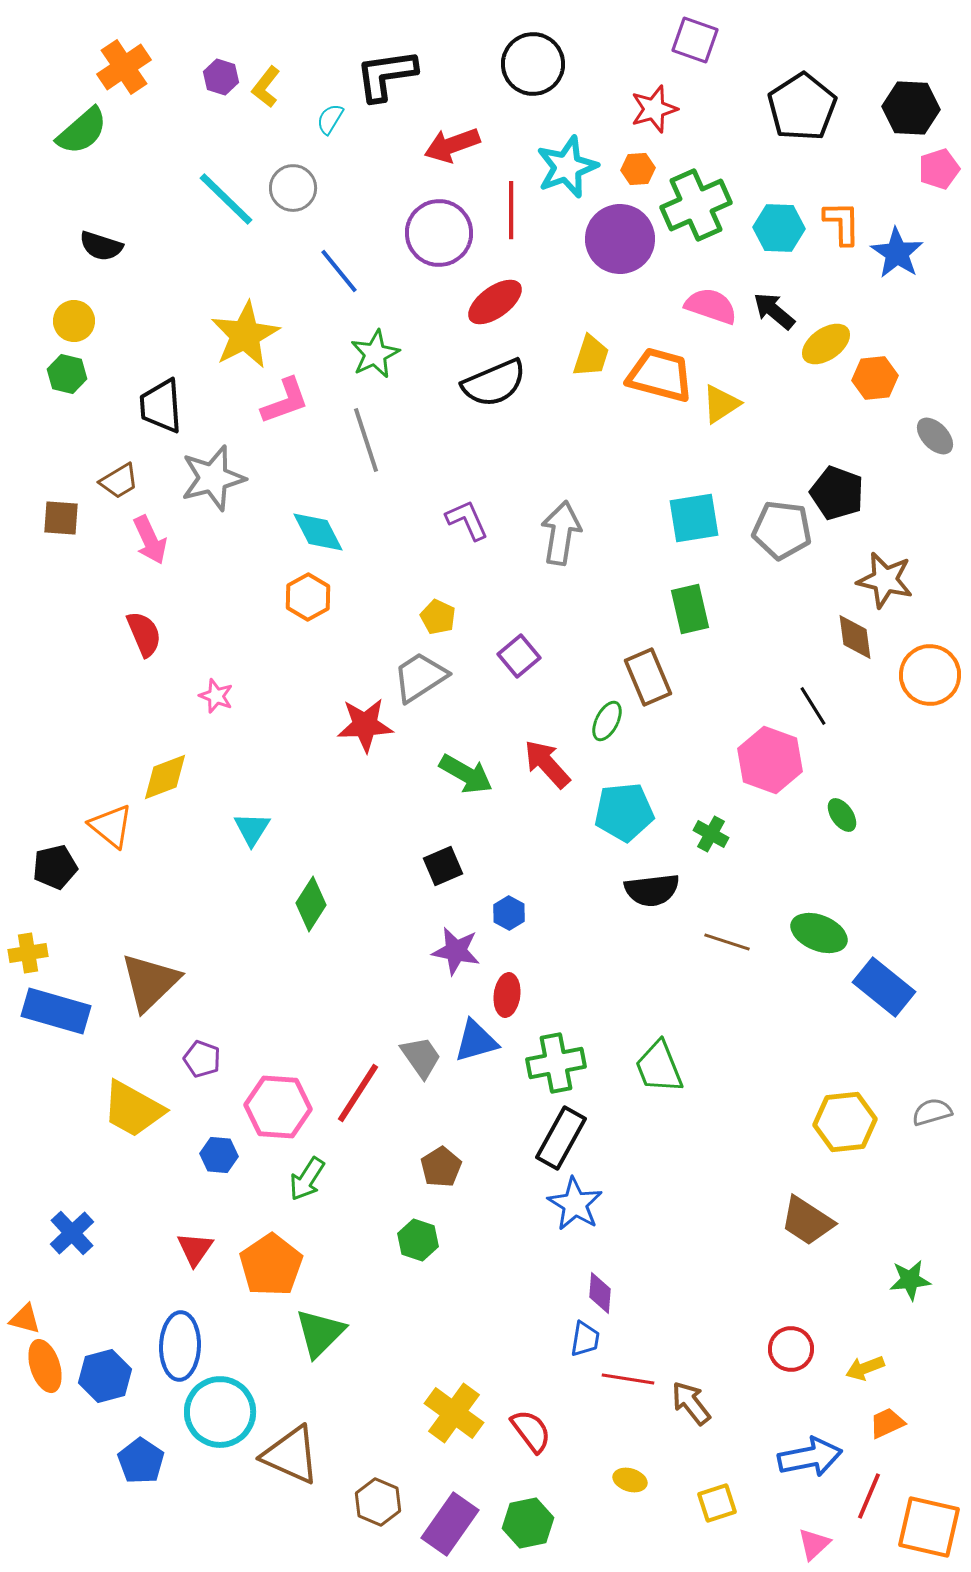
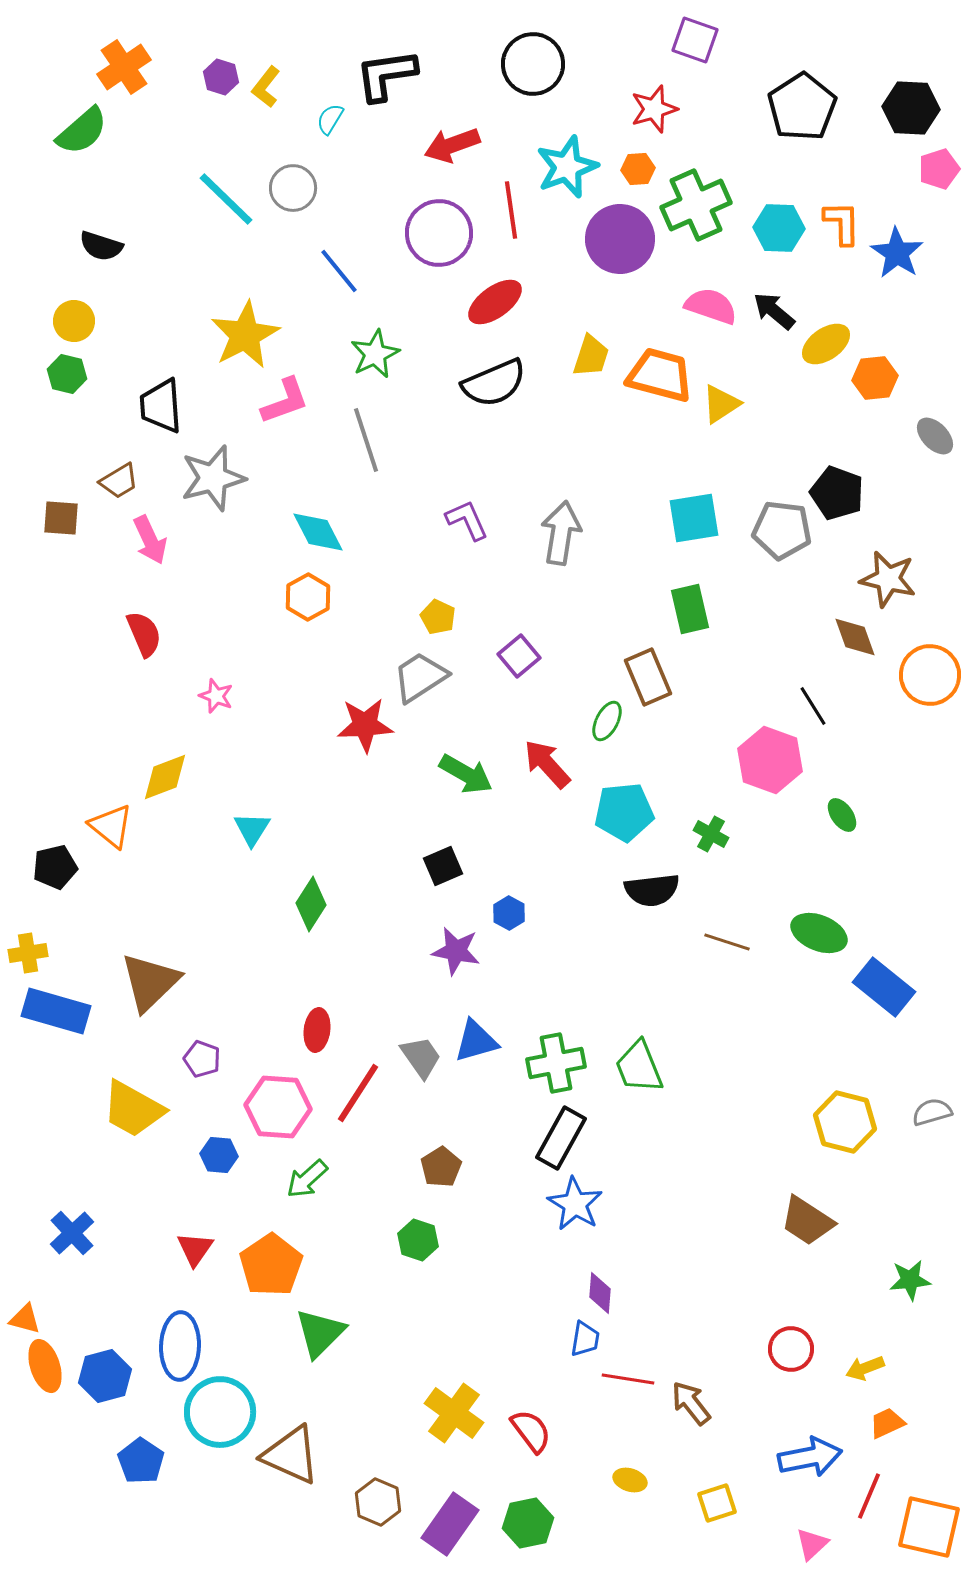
red line at (511, 210): rotated 8 degrees counterclockwise
brown star at (885, 580): moved 3 px right, 1 px up
brown diamond at (855, 637): rotated 12 degrees counterclockwise
red ellipse at (507, 995): moved 190 px left, 35 px down
green trapezoid at (659, 1067): moved 20 px left
yellow hexagon at (845, 1122): rotated 20 degrees clockwise
green arrow at (307, 1179): rotated 15 degrees clockwise
pink triangle at (814, 1544): moved 2 px left
